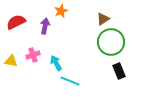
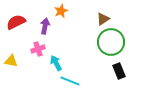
pink cross: moved 5 px right, 6 px up
